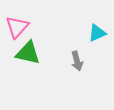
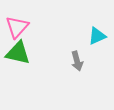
cyan triangle: moved 3 px down
green triangle: moved 10 px left
